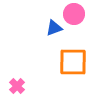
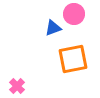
blue triangle: moved 1 px left
orange square: moved 3 px up; rotated 12 degrees counterclockwise
